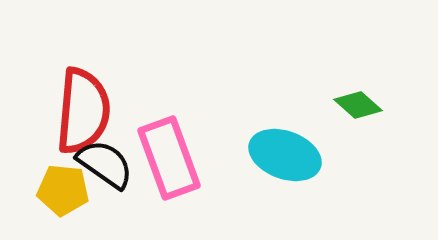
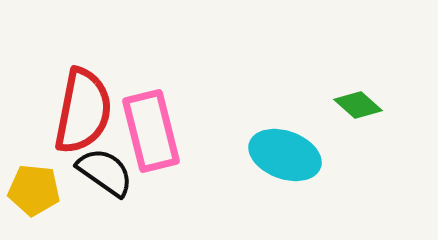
red semicircle: rotated 6 degrees clockwise
pink rectangle: moved 18 px left, 27 px up; rotated 6 degrees clockwise
black semicircle: moved 8 px down
yellow pentagon: moved 29 px left
